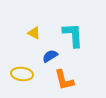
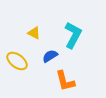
cyan L-shape: rotated 32 degrees clockwise
yellow ellipse: moved 5 px left, 13 px up; rotated 30 degrees clockwise
orange L-shape: moved 1 px right, 1 px down
